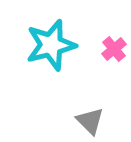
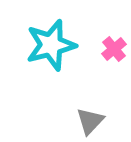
gray triangle: rotated 28 degrees clockwise
